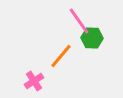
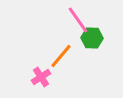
pink line: moved 1 px left, 1 px up
pink cross: moved 7 px right, 4 px up
